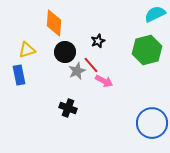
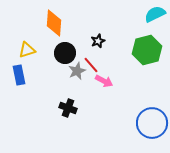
black circle: moved 1 px down
